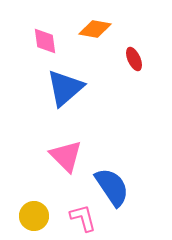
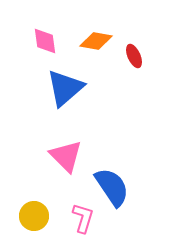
orange diamond: moved 1 px right, 12 px down
red ellipse: moved 3 px up
pink L-shape: rotated 32 degrees clockwise
